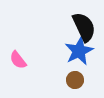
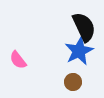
brown circle: moved 2 px left, 2 px down
